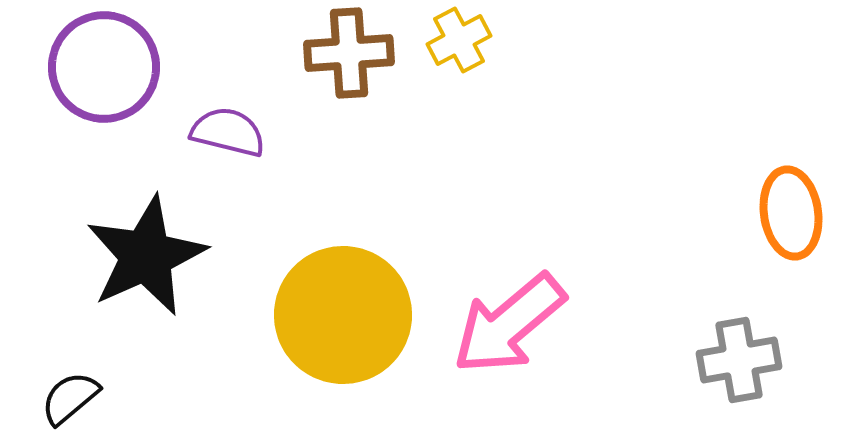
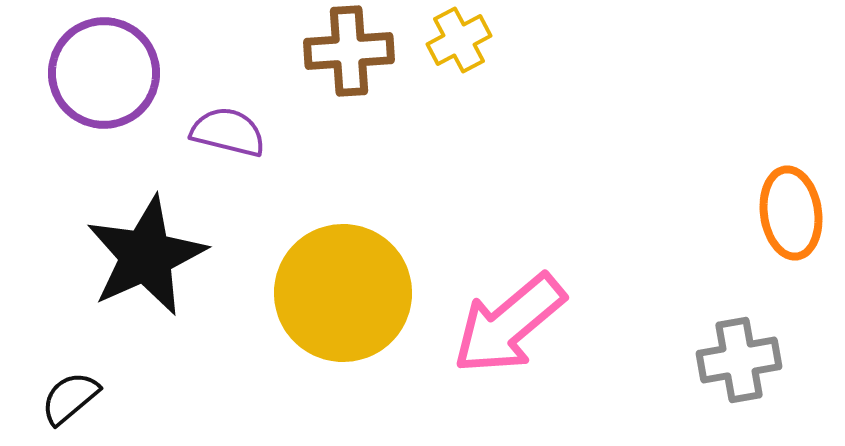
brown cross: moved 2 px up
purple circle: moved 6 px down
yellow circle: moved 22 px up
